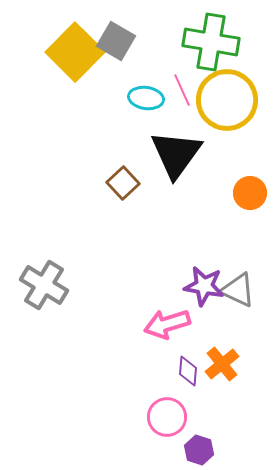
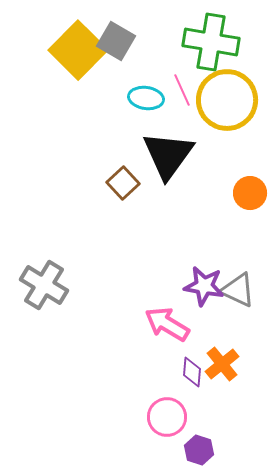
yellow square: moved 3 px right, 2 px up
black triangle: moved 8 px left, 1 px down
pink arrow: rotated 48 degrees clockwise
purple diamond: moved 4 px right, 1 px down
